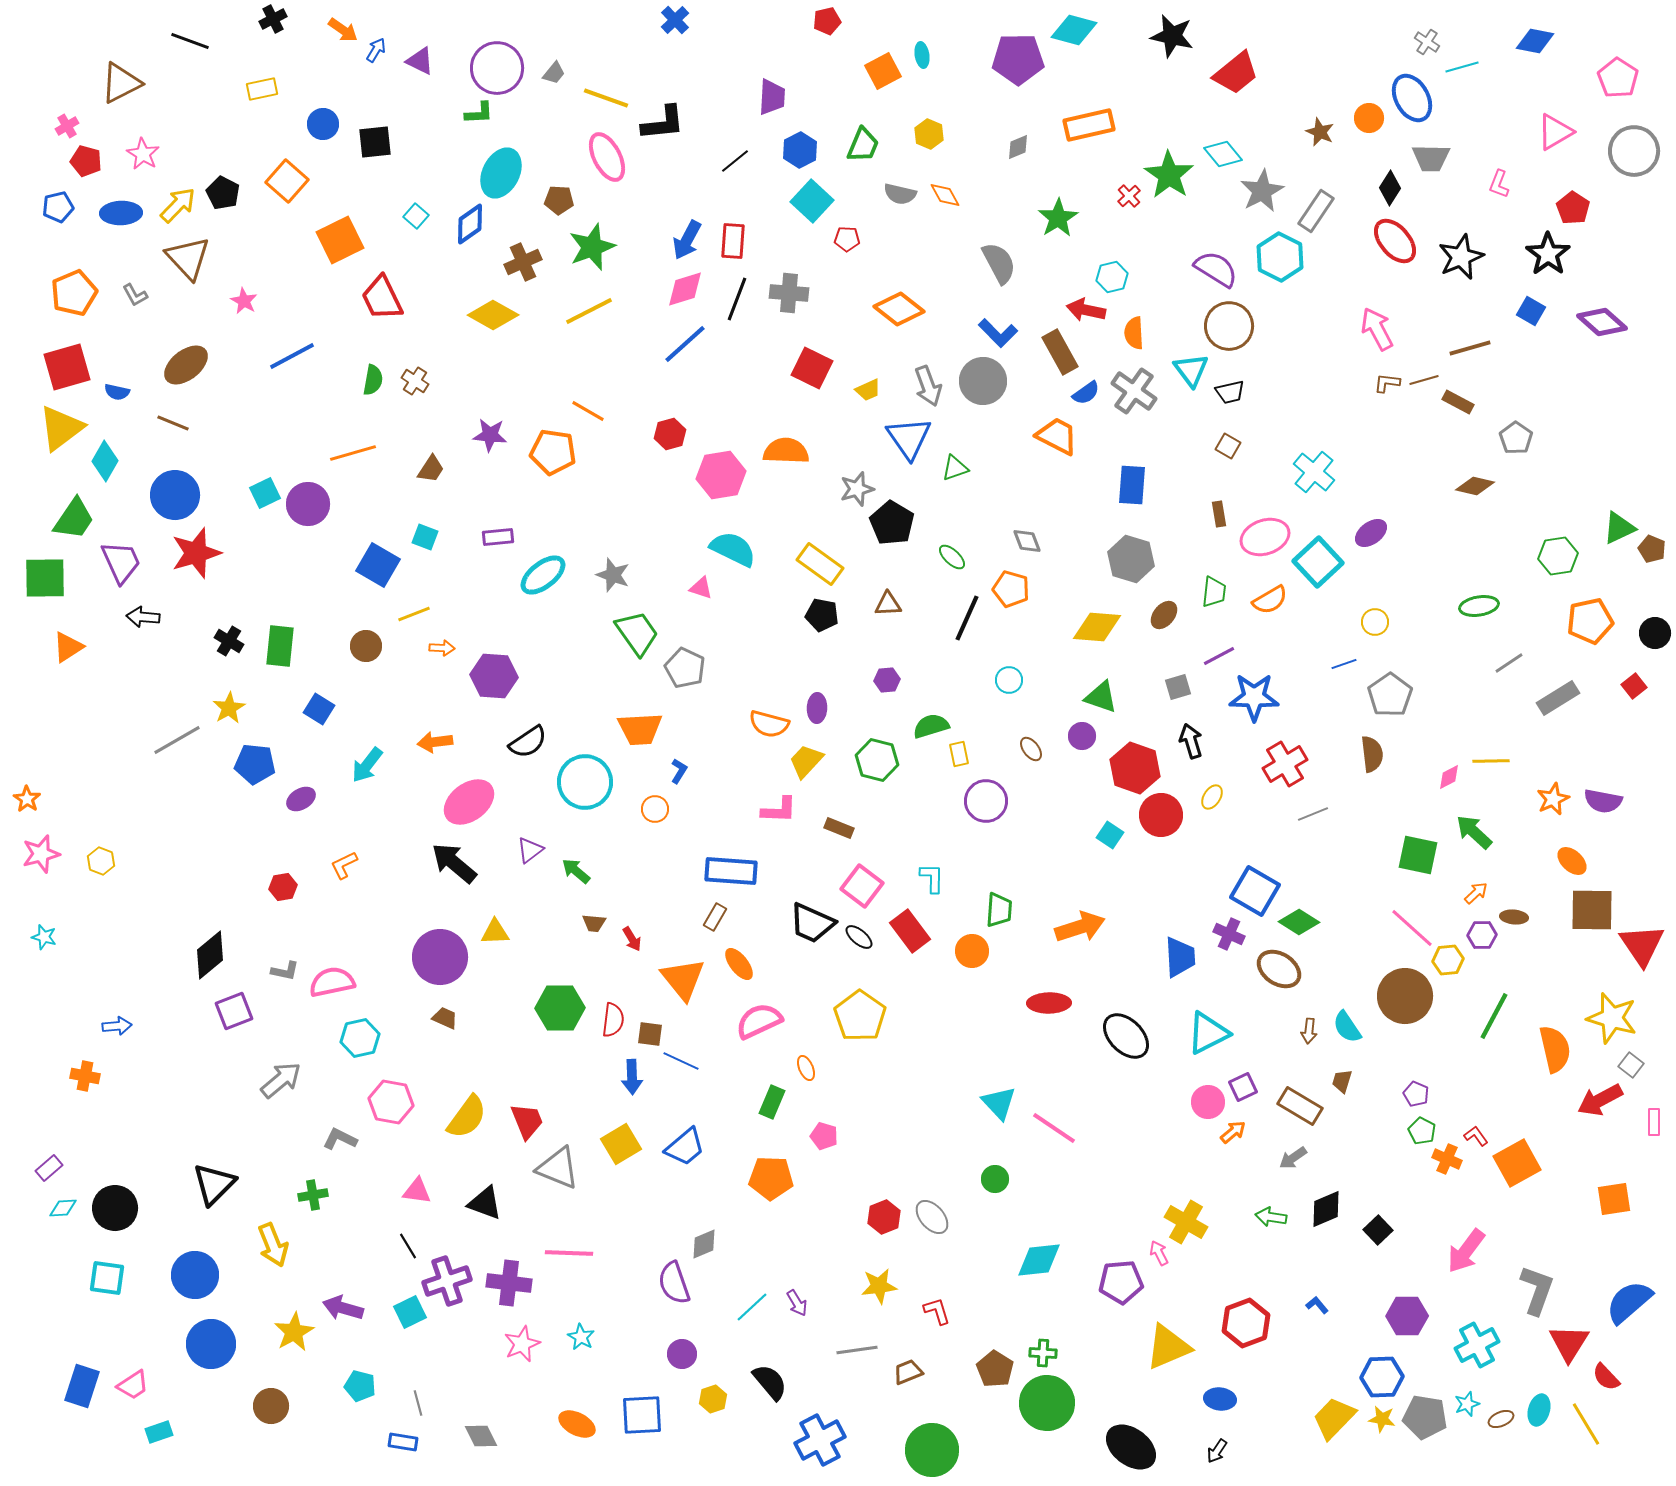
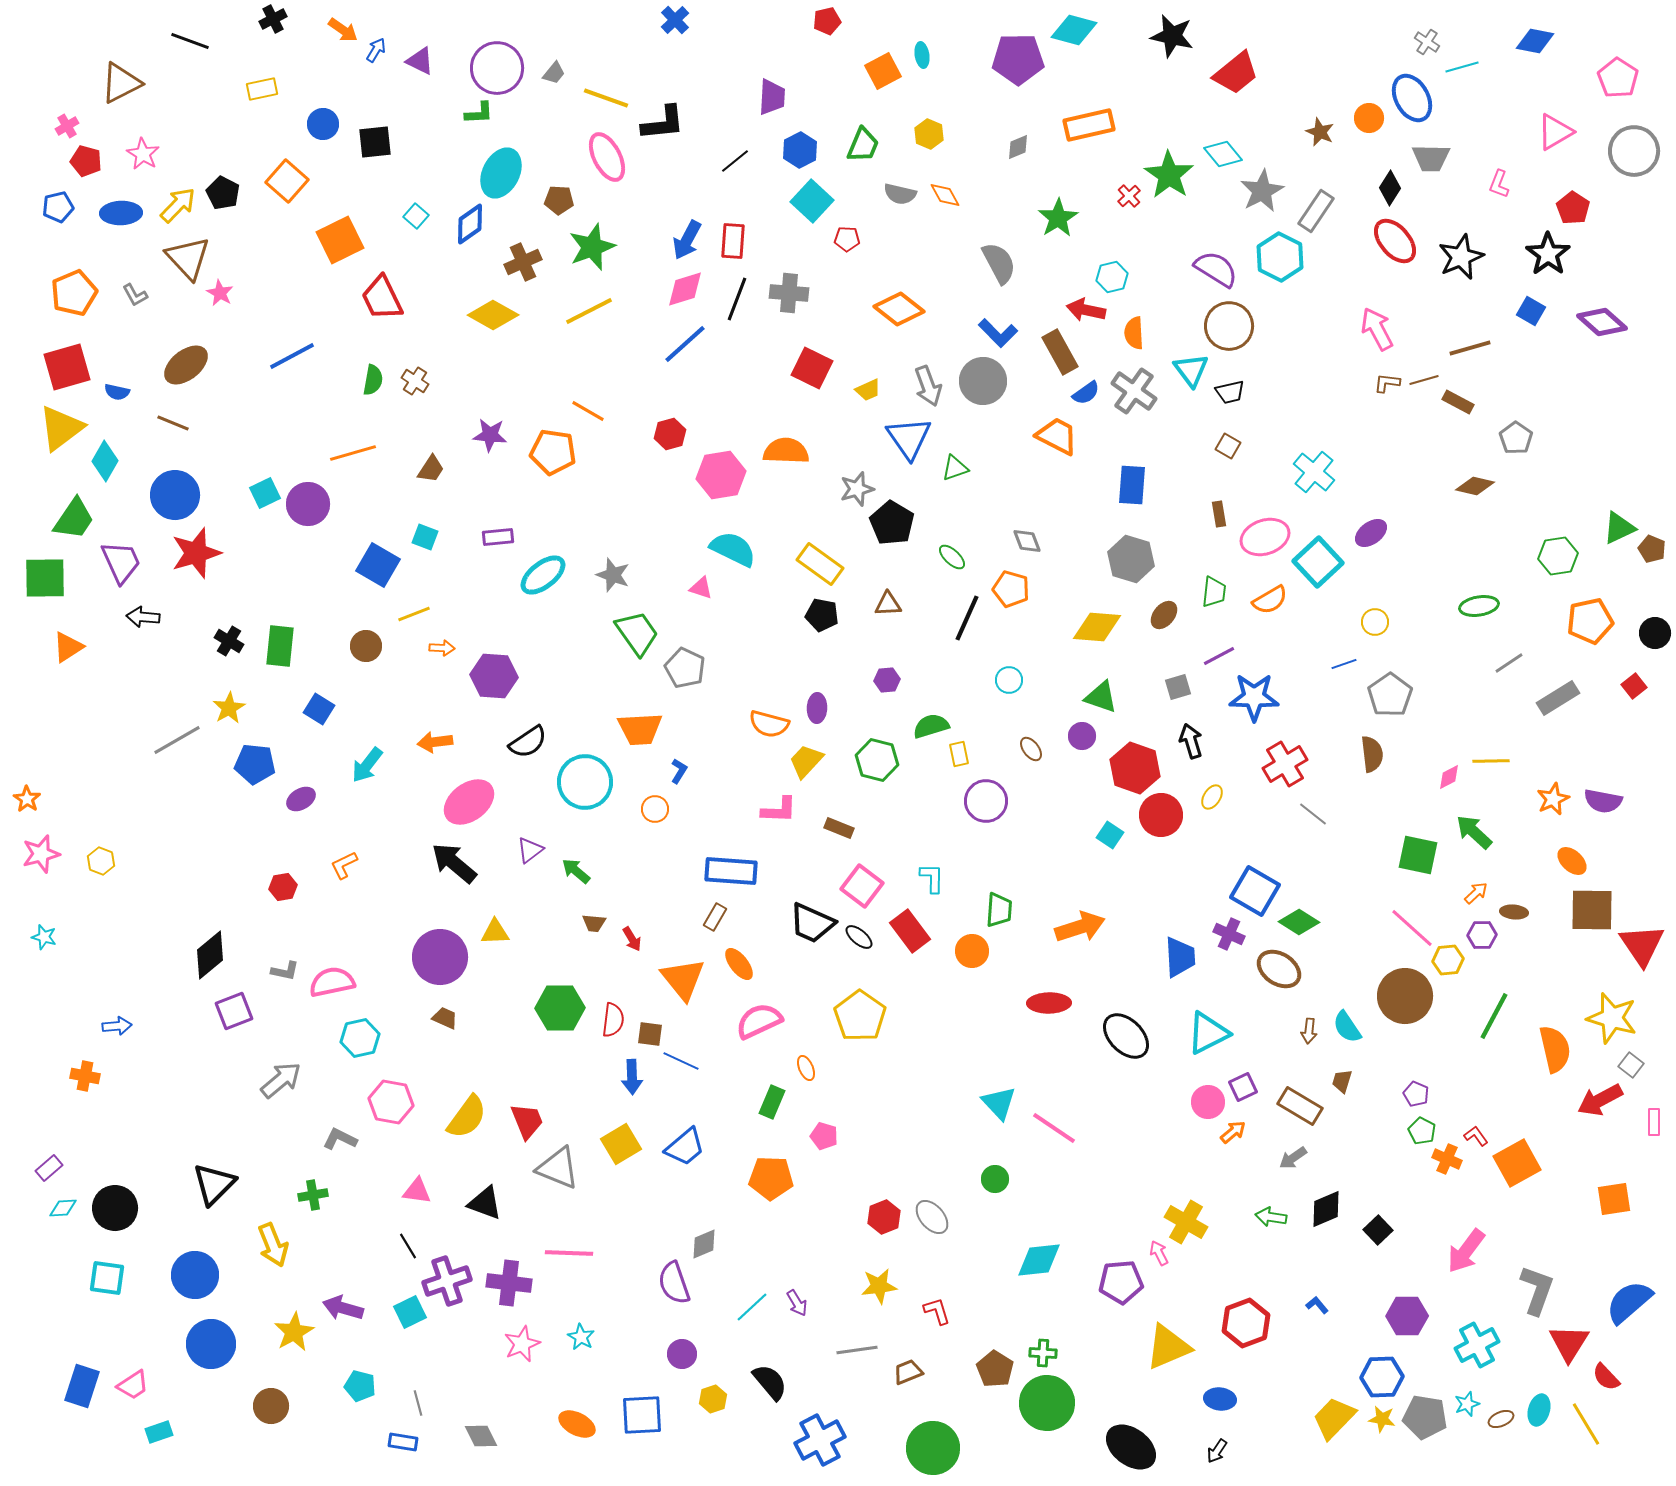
pink star at (244, 301): moved 24 px left, 8 px up
gray line at (1313, 814): rotated 60 degrees clockwise
brown ellipse at (1514, 917): moved 5 px up
green circle at (932, 1450): moved 1 px right, 2 px up
